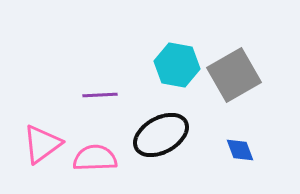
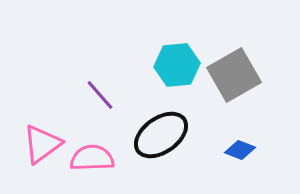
cyan hexagon: rotated 15 degrees counterclockwise
purple line: rotated 52 degrees clockwise
black ellipse: rotated 6 degrees counterclockwise
blue diamond: rotated 48 degrees counterclockwise
pink semicircle: moved 3 px left
